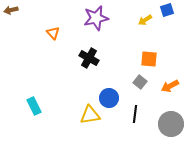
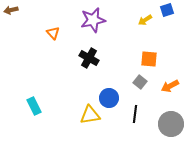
purple star: moved 3 px left, 2 px down
